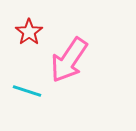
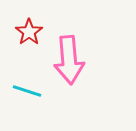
pink arrow: rotated 39 degrees counterclockwise
